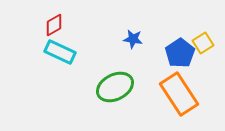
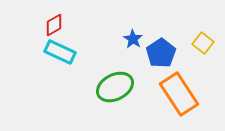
blue star: rotated 24 degrees clockwise
yellow square: rotated 20 degrees counterclockwise
blue pentagon: moved 19 px left
